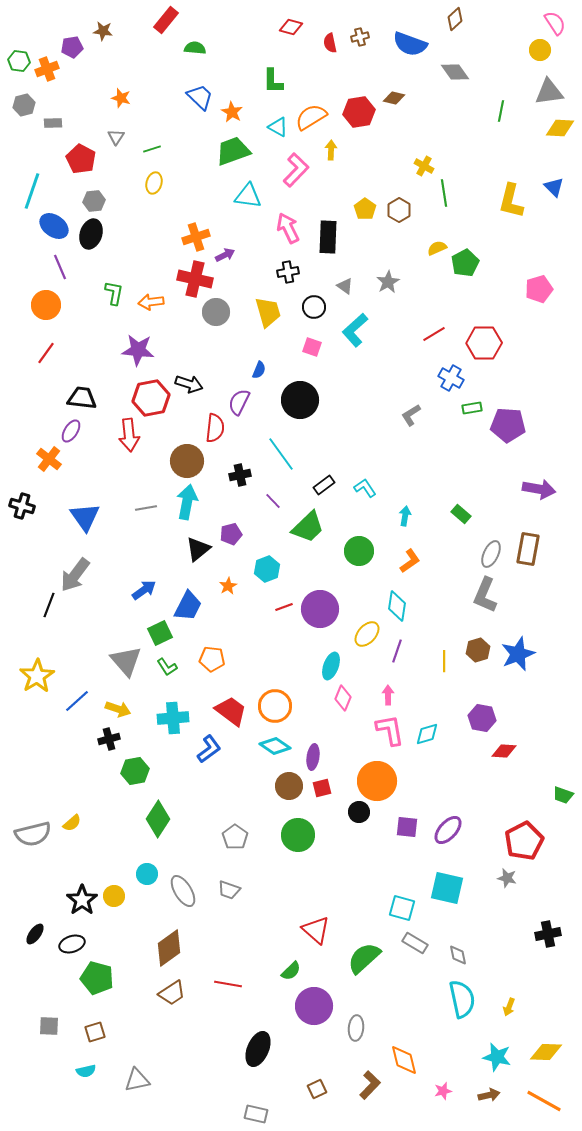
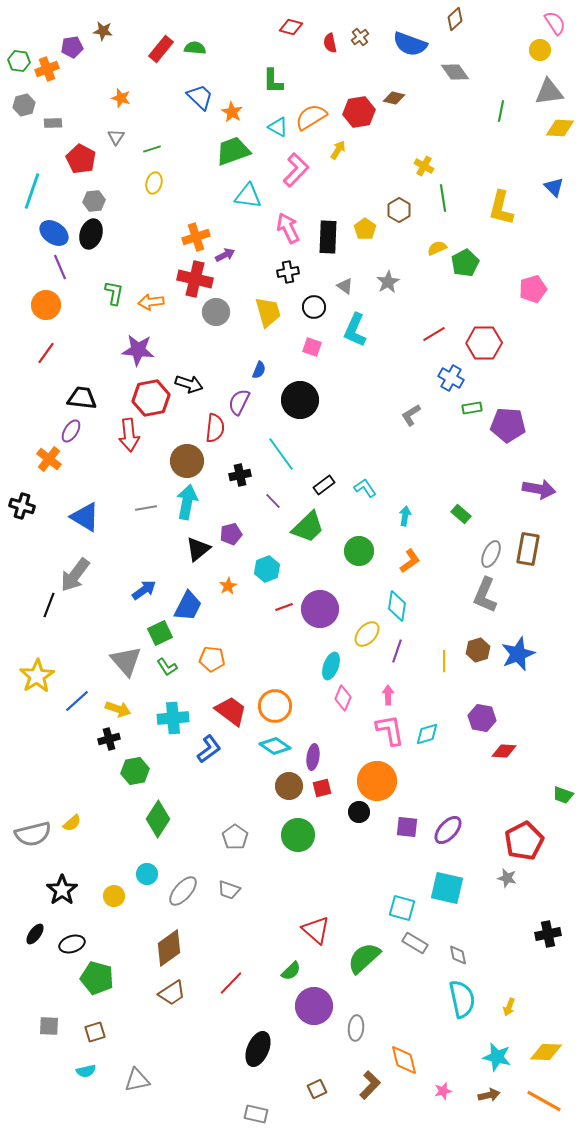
red rectangle at (166, 20): moved 5 px left, 29 px down
brown cross at (360, 37): rotated 24 degrees counterclockwise
yellow arrow at (331, 150): moved 7 px right; rotated 30 degrees clockwise
green line at (444, 193): moved 1 px left, 5 px down
yellow L-shape at (511, 201): moved 10 px left, 7 px down
yellow pentagon at (365, 209): moved 20 px down
blue ellipse at (54, 226): moved 7 px down
pink pentagon at (539, 289): moved 6 px left
cyan L-shape at (355, 330): rotated 24 degrees counterclockwise
blue triangle at (85, 517): rotated 24 degrees counterclockwise
gray ellipse at (183, 891): rotated 72 degrees clockwise
black star at (82, 900): moved 20 px left, 10 px up
red line at (228, 984): moved 3 px right, 1 px up; rotated 56 degrees counterclockwise
